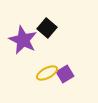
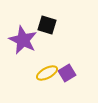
black square: moved 3 px up; rotated 24 degrees counterclockwise
purple square: moved 2 px right, 1 px up
